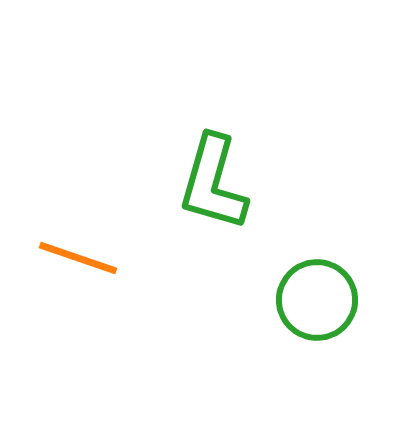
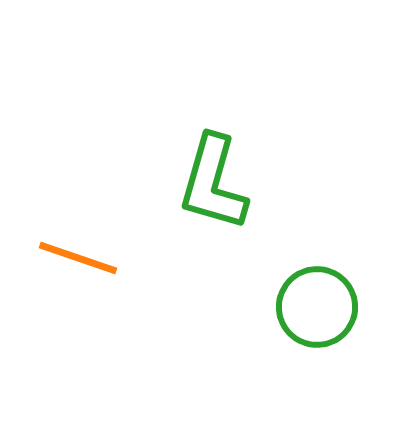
green circle: moved 7 px down
